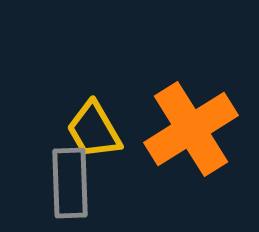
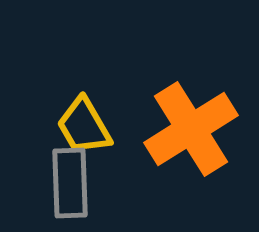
yellow trapezoid: moved 10 px left, 4 px up
